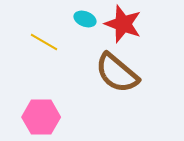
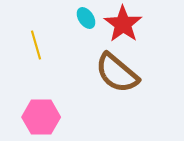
cyan ellipse: moved 1 px right, 1 px up; rotated 35 degrees clockwise
red star: rotated 15 degrees clockwise
yellow line: moved 8 px left, 3 px down; rotated 44 degrees clockwise
